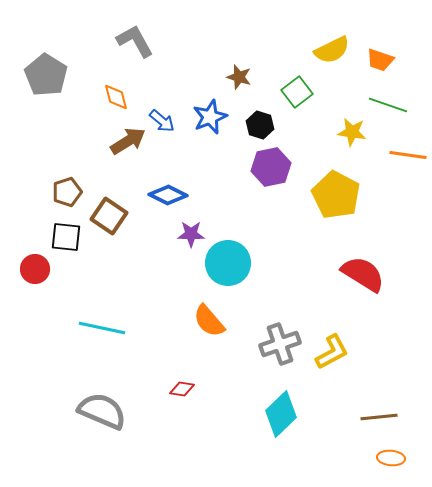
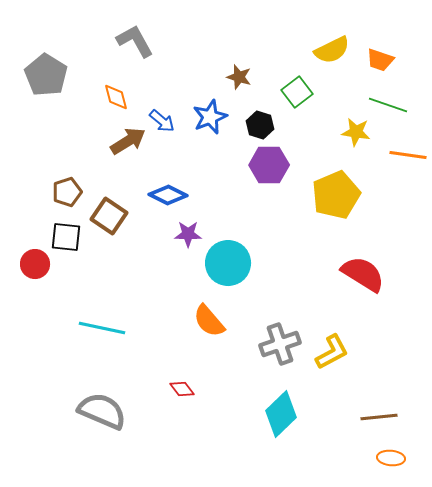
yellow star: moved 4 px right
purple hexagon: moved 2 px left, 2 px up; rotated 12 degrees clockwise
yellow pentagon: rotated 21 degrees clockwise
purple star: moved 3 px left
red circle: moved 5 px up
red diamond: rotated 45 degrees clockwise
